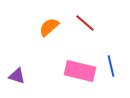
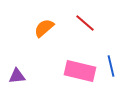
orange semicircle: moved 5 px left, 1 px down
purple triangle: rotated 24 degrees counterclockwise
